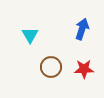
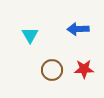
blue arrow: moved 4 px left; rotated 110 degrees counterclockwise
brown circle: moved 1 px right, 3 px down
